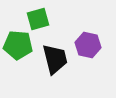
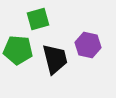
green pentagon: moved 5 px down
